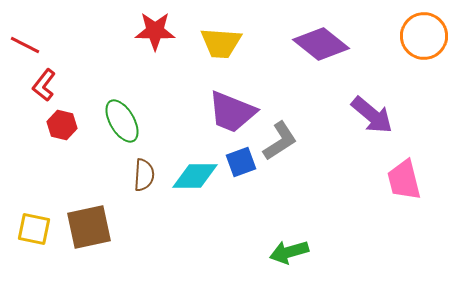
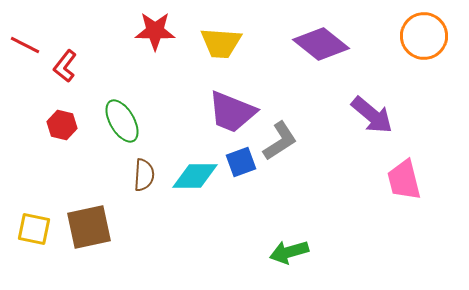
red L-shape: moved 21 px right, 19 px up
